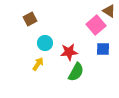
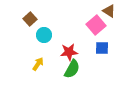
brown square: rotated 16 degrees counterclockwise
cyan circle: moved 1 px left, 8 px up
blue square: moved 1 px left, 1 px up
green semicircle: moved 4 px left, 3 px up
